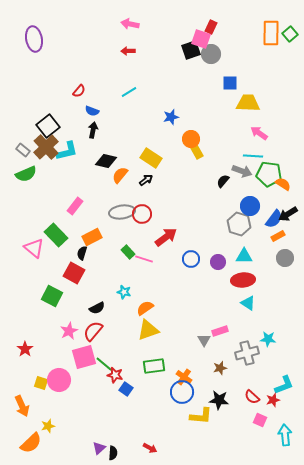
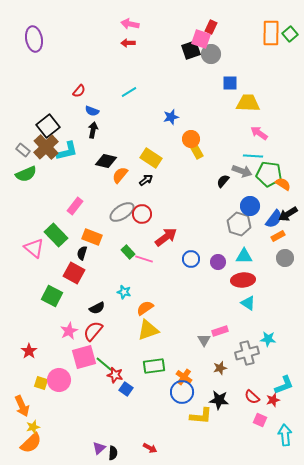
red arrow at (128, 51): moved 8 px up
gray ellipse at (122, 212): rotated 25 degrees counterclockwise
orange rectangle at (92, 237): rotated 48 degrees clockwise
red star at (25, 349): moved 4 px right, 2 px down
yellow star at (48, 426): moved 15 px left, 1 px down
